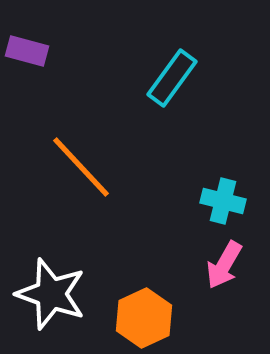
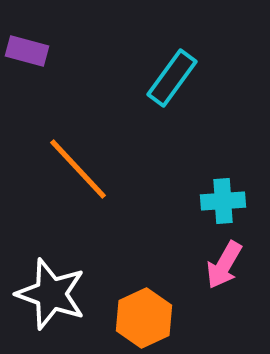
orange line: moved 3 px left, 2 px down
cyan cross: rotated 18 degrees counterclockwise
